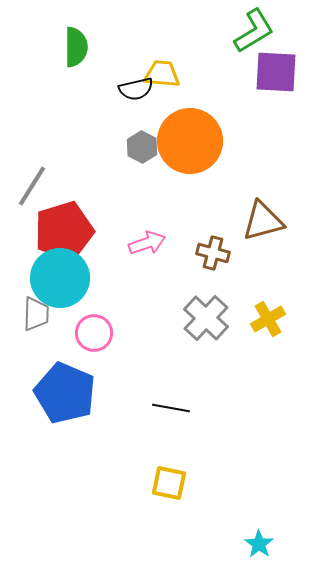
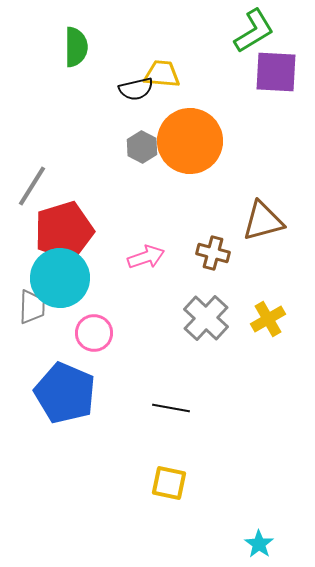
pink arrow: moved 1 px left, 14 px down
gray trapezoid: moved 4 px left, 7 px up
